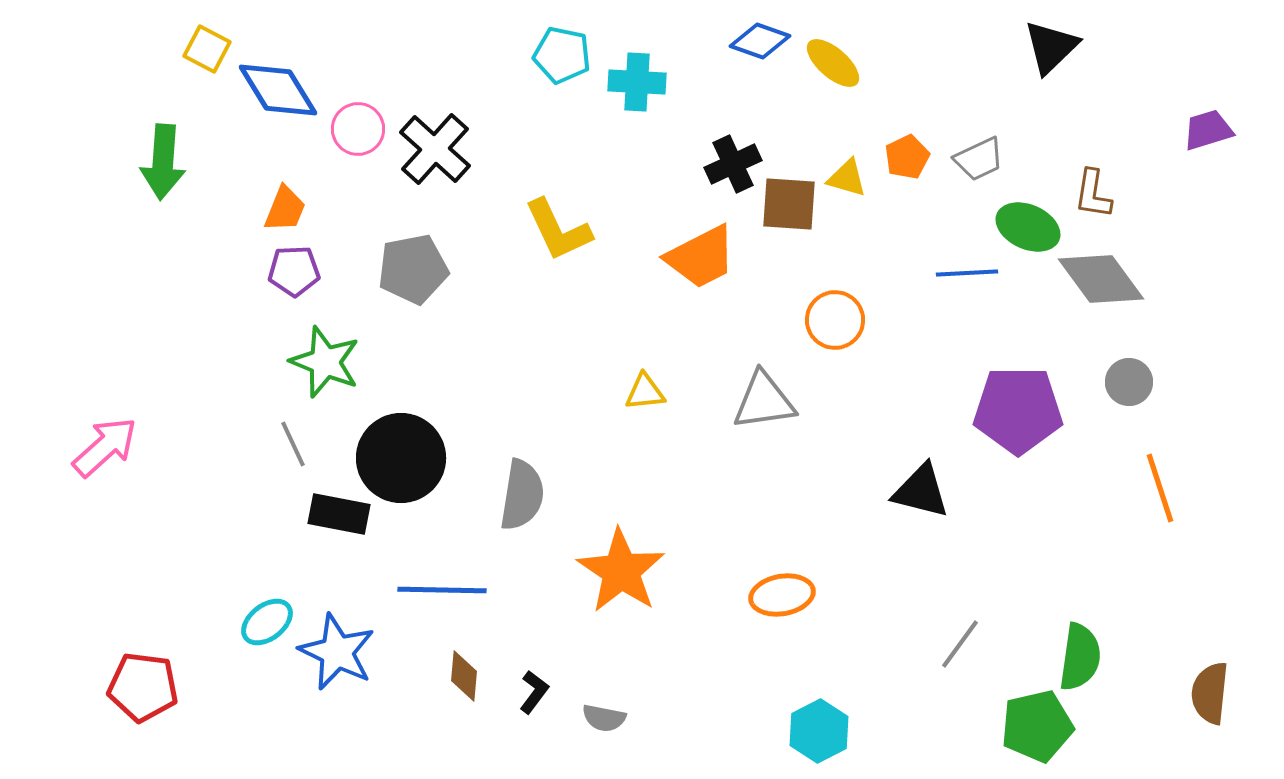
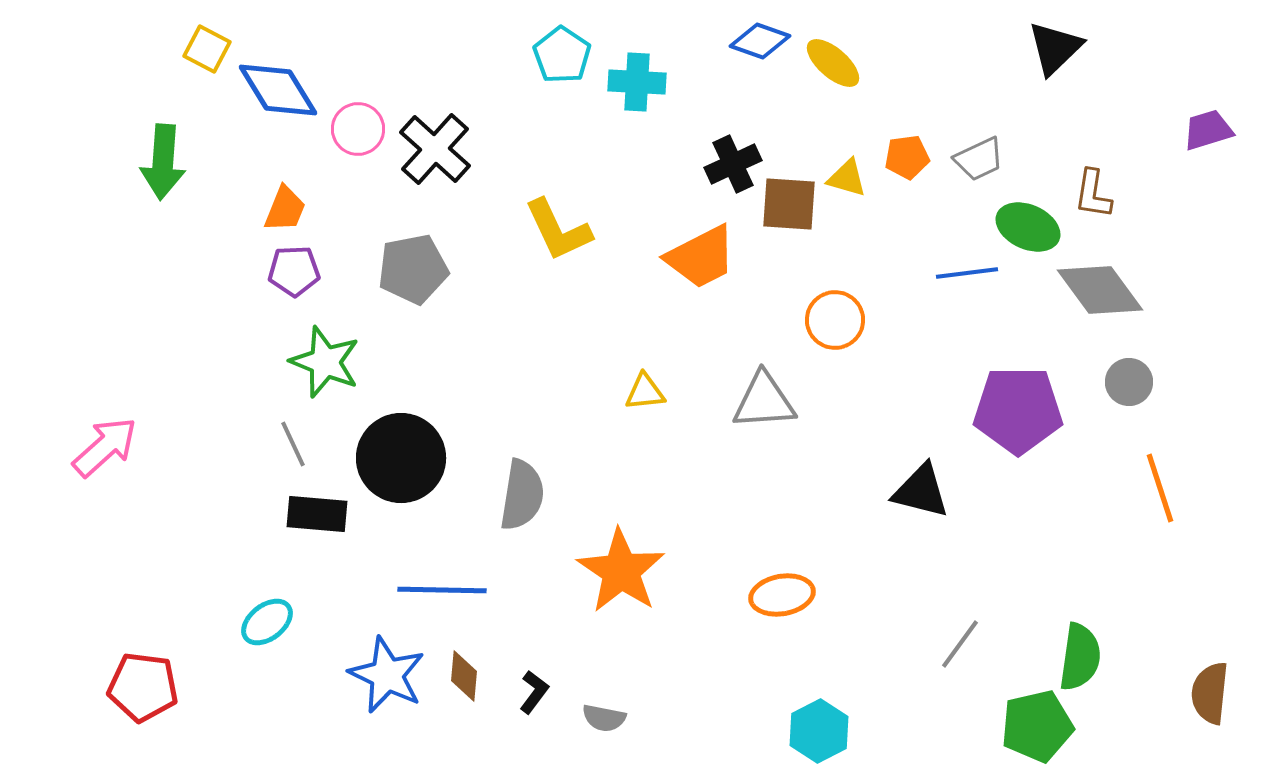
black triangle at (1051, 47): moved 4 px right, 1 px down
cyan pentagon at (562, 55): rotated 22 degrees clockwise
orange pentagon at (907, 157): rotated 18 degrees clockwise
blue line at (967, 273): rotated 4 degrees counterclockwise
gray diamond at (1101, 279): moved 1 px left, 11 px down
gray triangle at (764, 401): rotated 4 degrees clockwise
black rectangle at (339, 514): moved 22 px left; rotated 6 degrees counterclockwise
blue star at (337, 652): moved 50 px right, 23 px down
